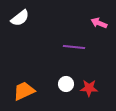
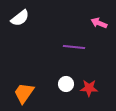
orange trapezoid: moved 2 px down; rotated 30 degrees counterclockwise
